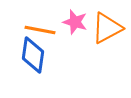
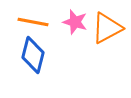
orange line: moved 7 px left, 8 px up
blue diamond: rotated 6 degrees clockwise
